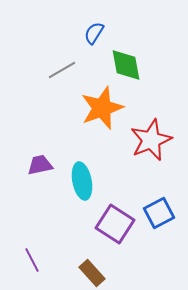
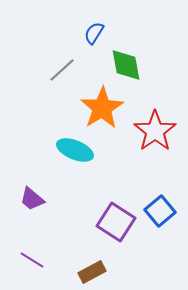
gray line: rotated 12 degrees counterclockwise
orange star: rotated 12 degrees counterclockwise
red star: moved 4 px right, 9 px up; rotated 12 degrees counterclockwise
purple trapezoid: moved 8 px left, 34 px down; rotated 128 degrees counterclockwise
cyan ellipse: moved 7 px left, 31 px up; rotated 57 degrees counterclockwise
blue square: moved 1 px right, 2 px up; rotated 12 degrees counterclockwise
purple square: moved 1 px right, 2 px up
purple line: rotated 30 degrees counterclockwise
brown rectangle: moved 1 px up; rotated 76 degrees counterclockwise
